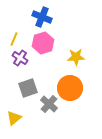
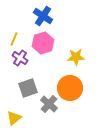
blue cross: moved 1 px right, 1 px up; rotated 12 degrees clockwise
